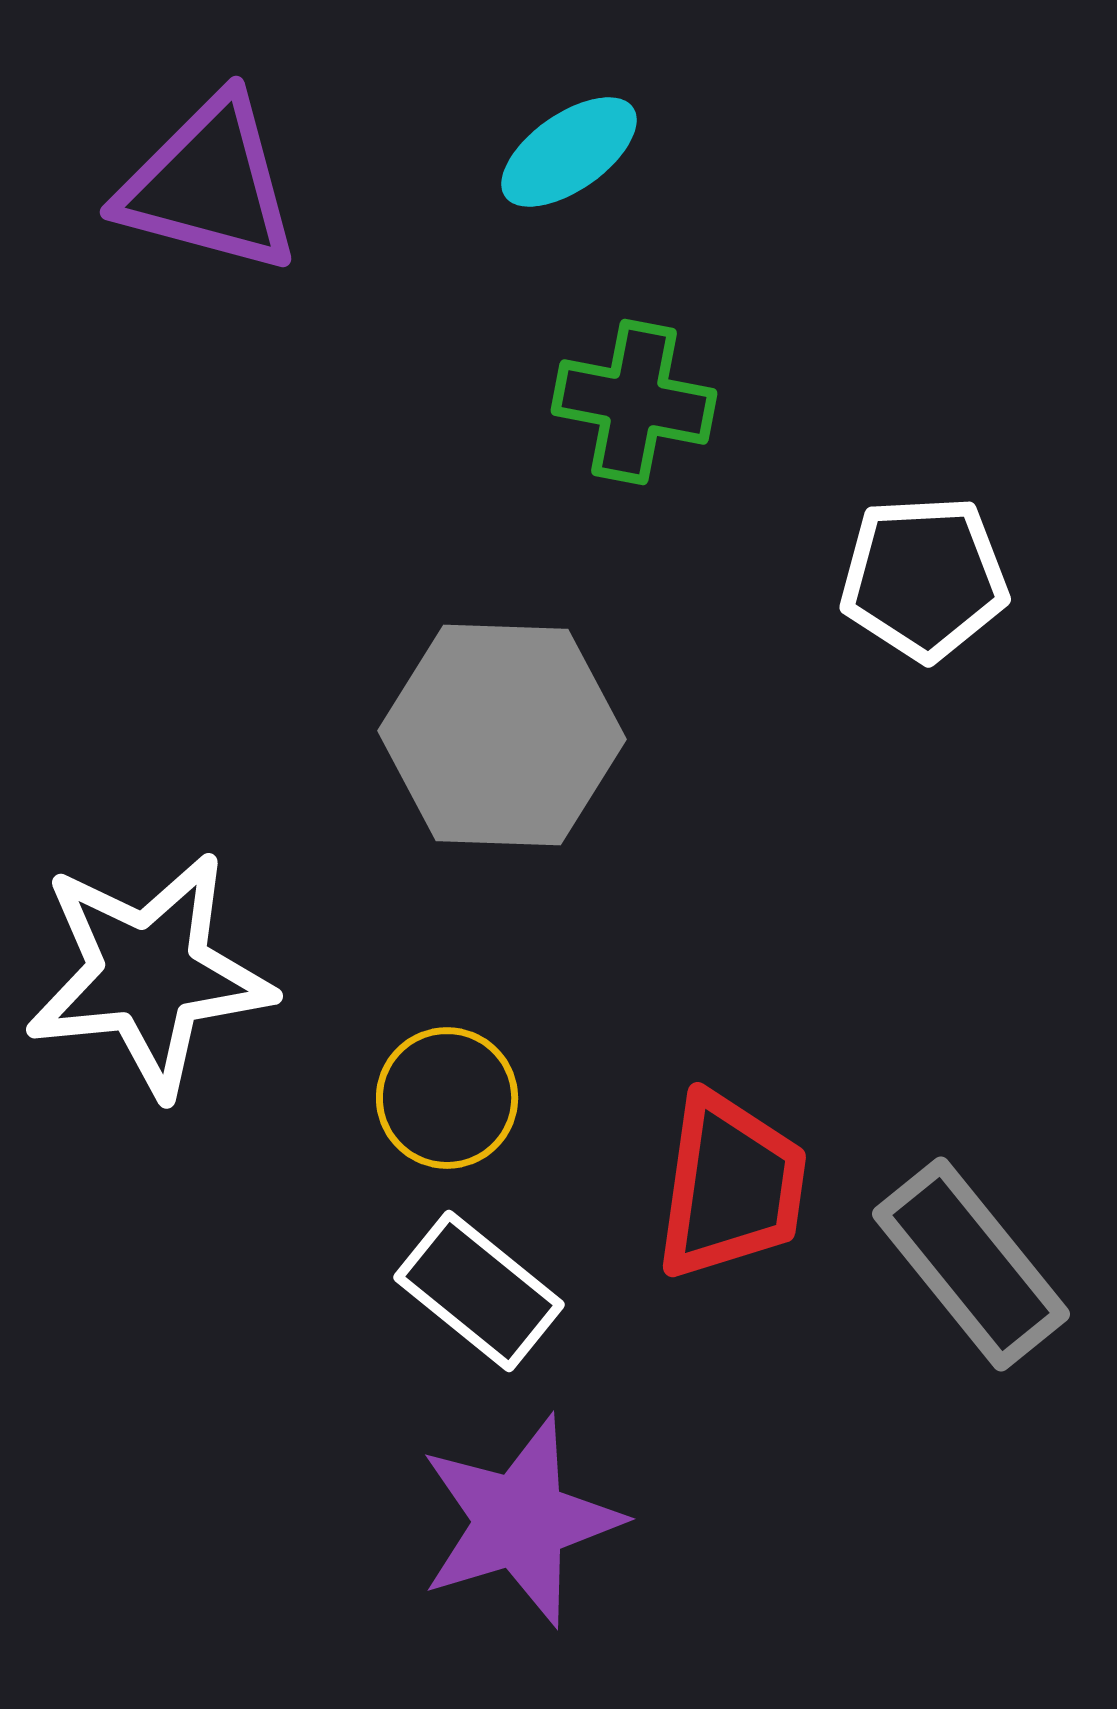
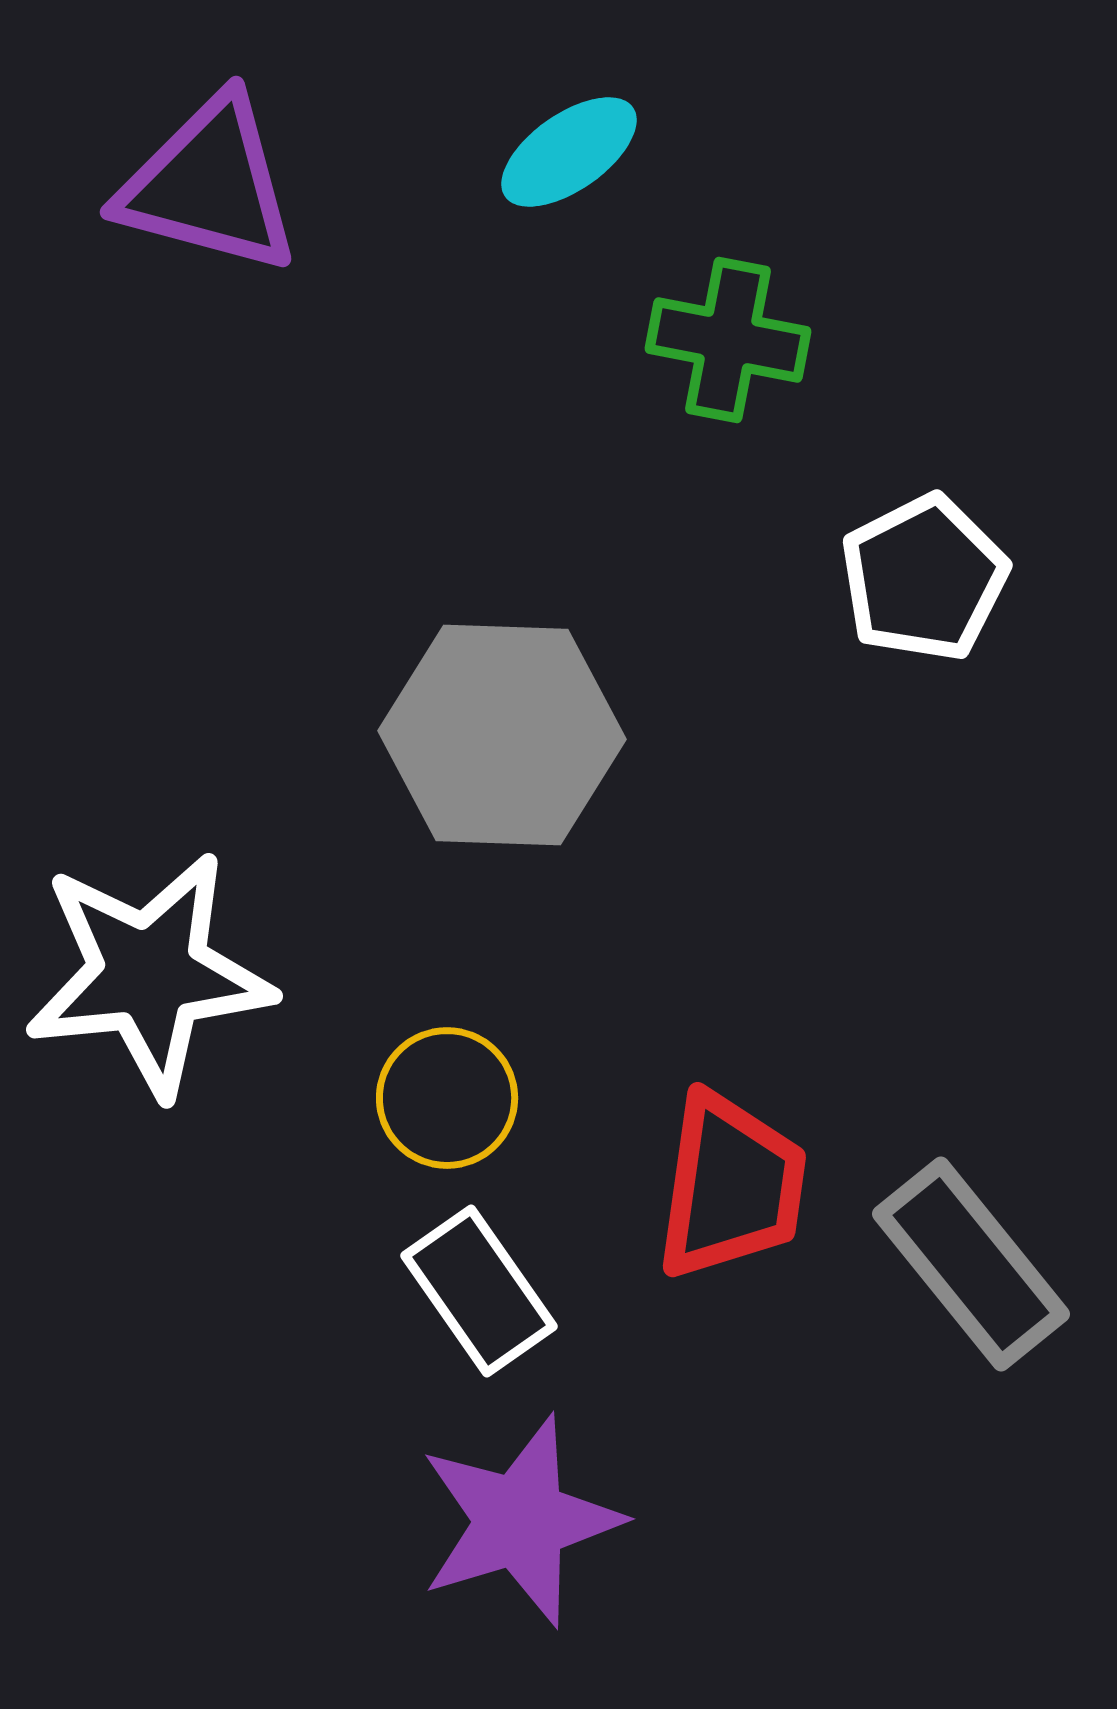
green cross: moved 94 px right, 62 px up
white pentagon: rotated 24 degrees counterclockwise
white rectangle: rotated 16 degrees clockwise
